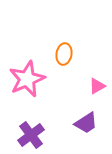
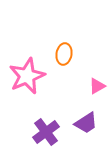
pink star: moved 3 px up
purple cross: moved 15 px right, 3 px up
